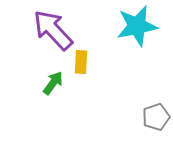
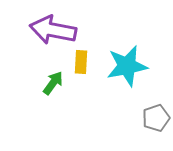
cyan star: moved 10 px left, 40 px down
purple arrow: rotated 36 degrees counterclockwise
gray pentagon: moved 1 px down
